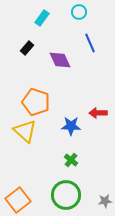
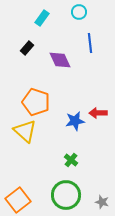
blue line: rotated 18 degrees clockwise
blue star: moved 4 px right, 5 px up; rotated 12 degrees counterclockwise
gray star: moved 3 px left, 1 px down; rotated 24 degrees clockwise
